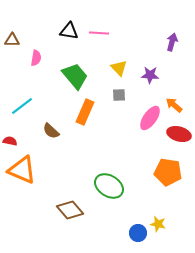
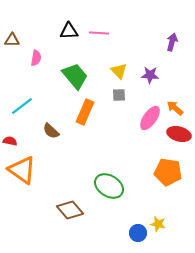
black triangle: rotated 12 degrees counterclockwise
yellow triangle: moved 3 px down
orange arrow: moved 1 px right, 3 px down
orange triangle: rotated 12 degrees clockwise
